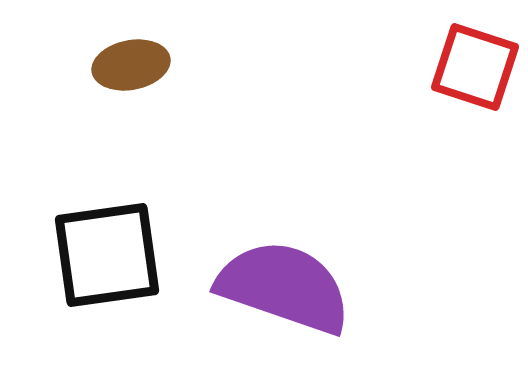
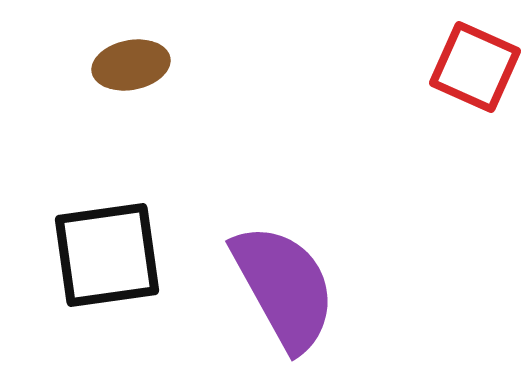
red square: rotated 6 degrees clockwise
purple semicircle: rotated 42 degrees clockwise
